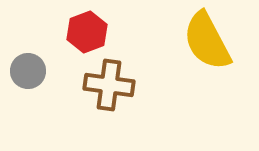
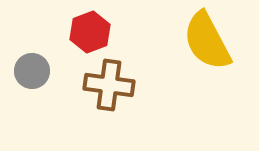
red hexagon: moved 3 px right
gray circle: moved 4 px right
